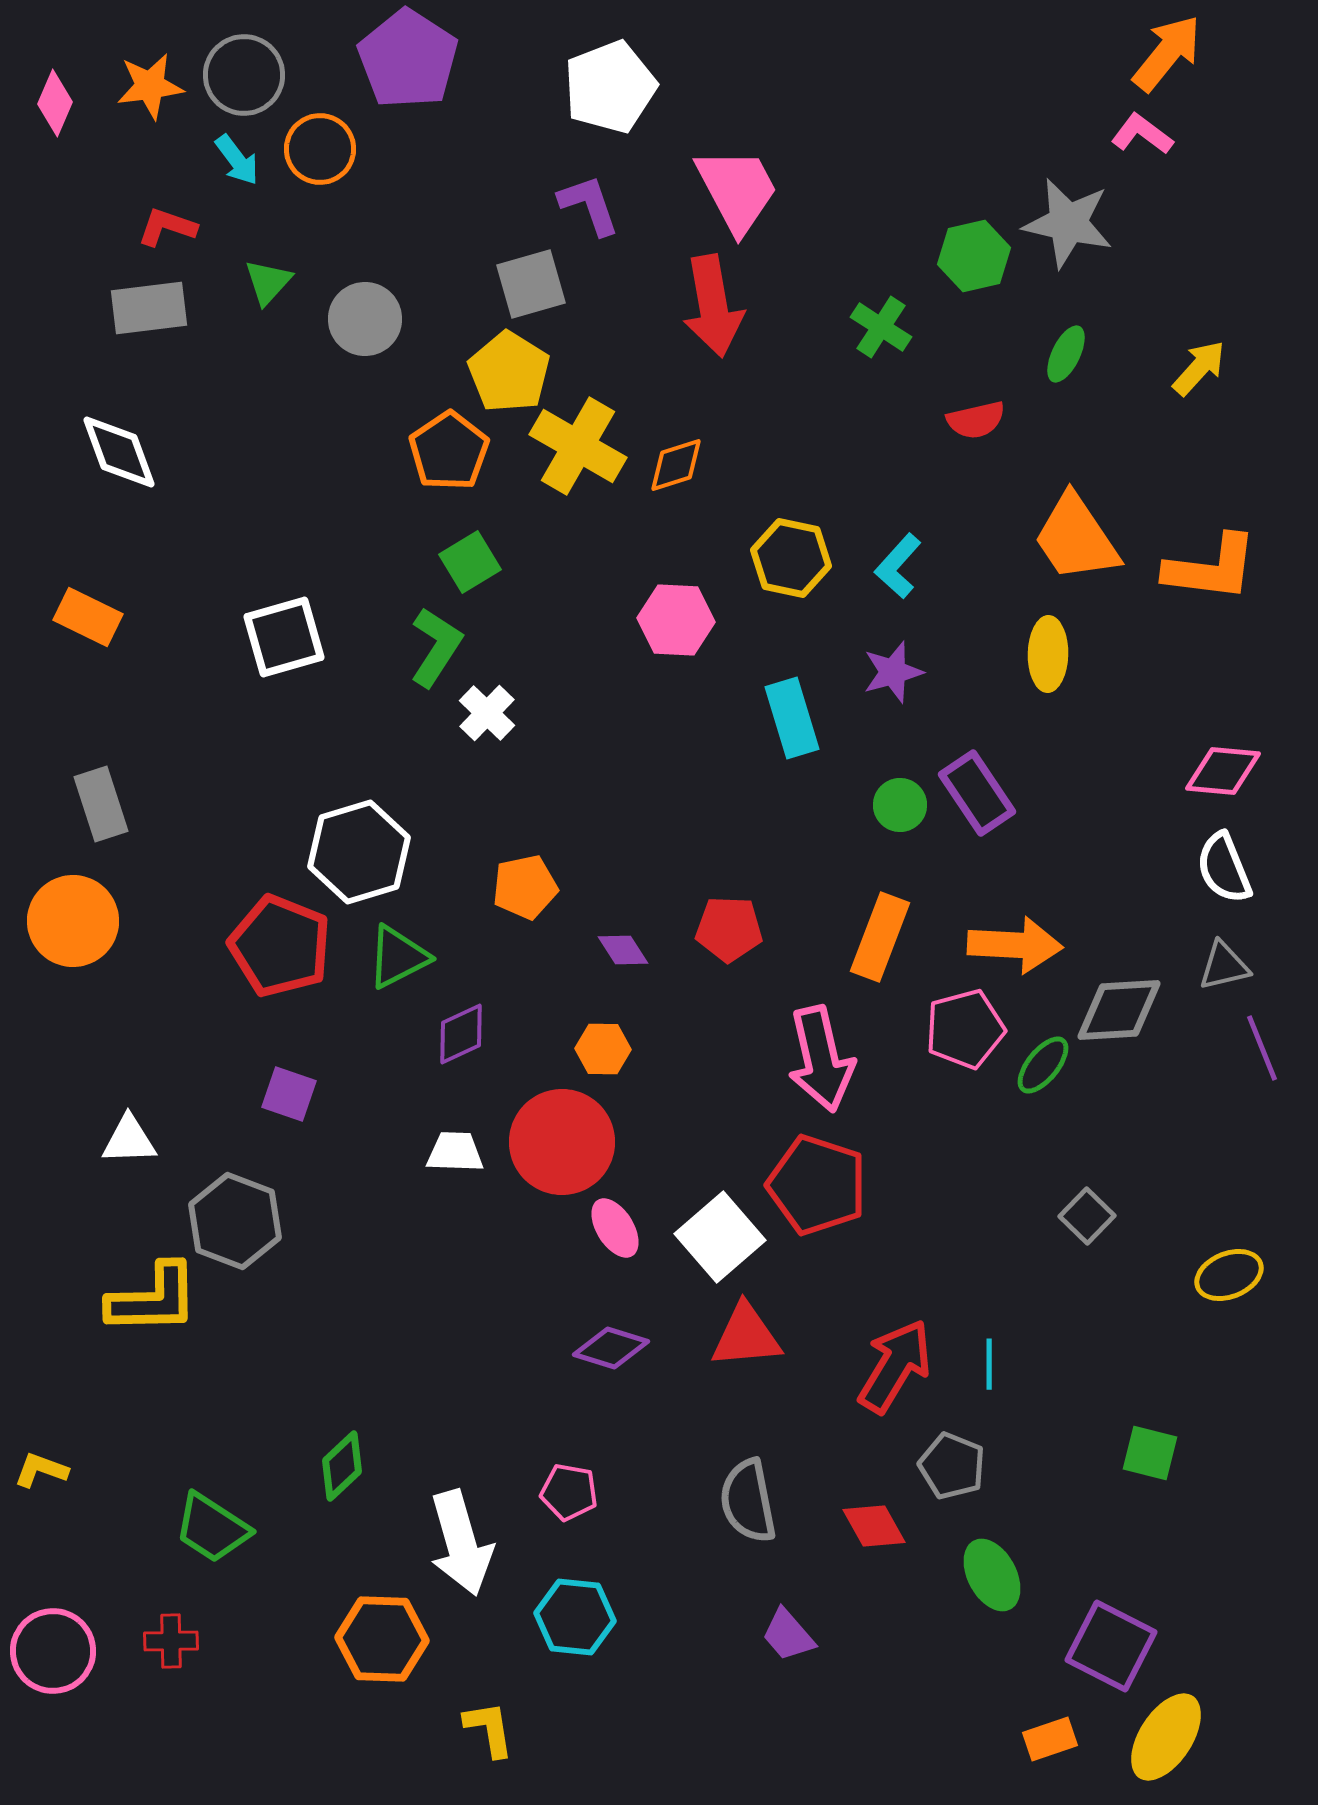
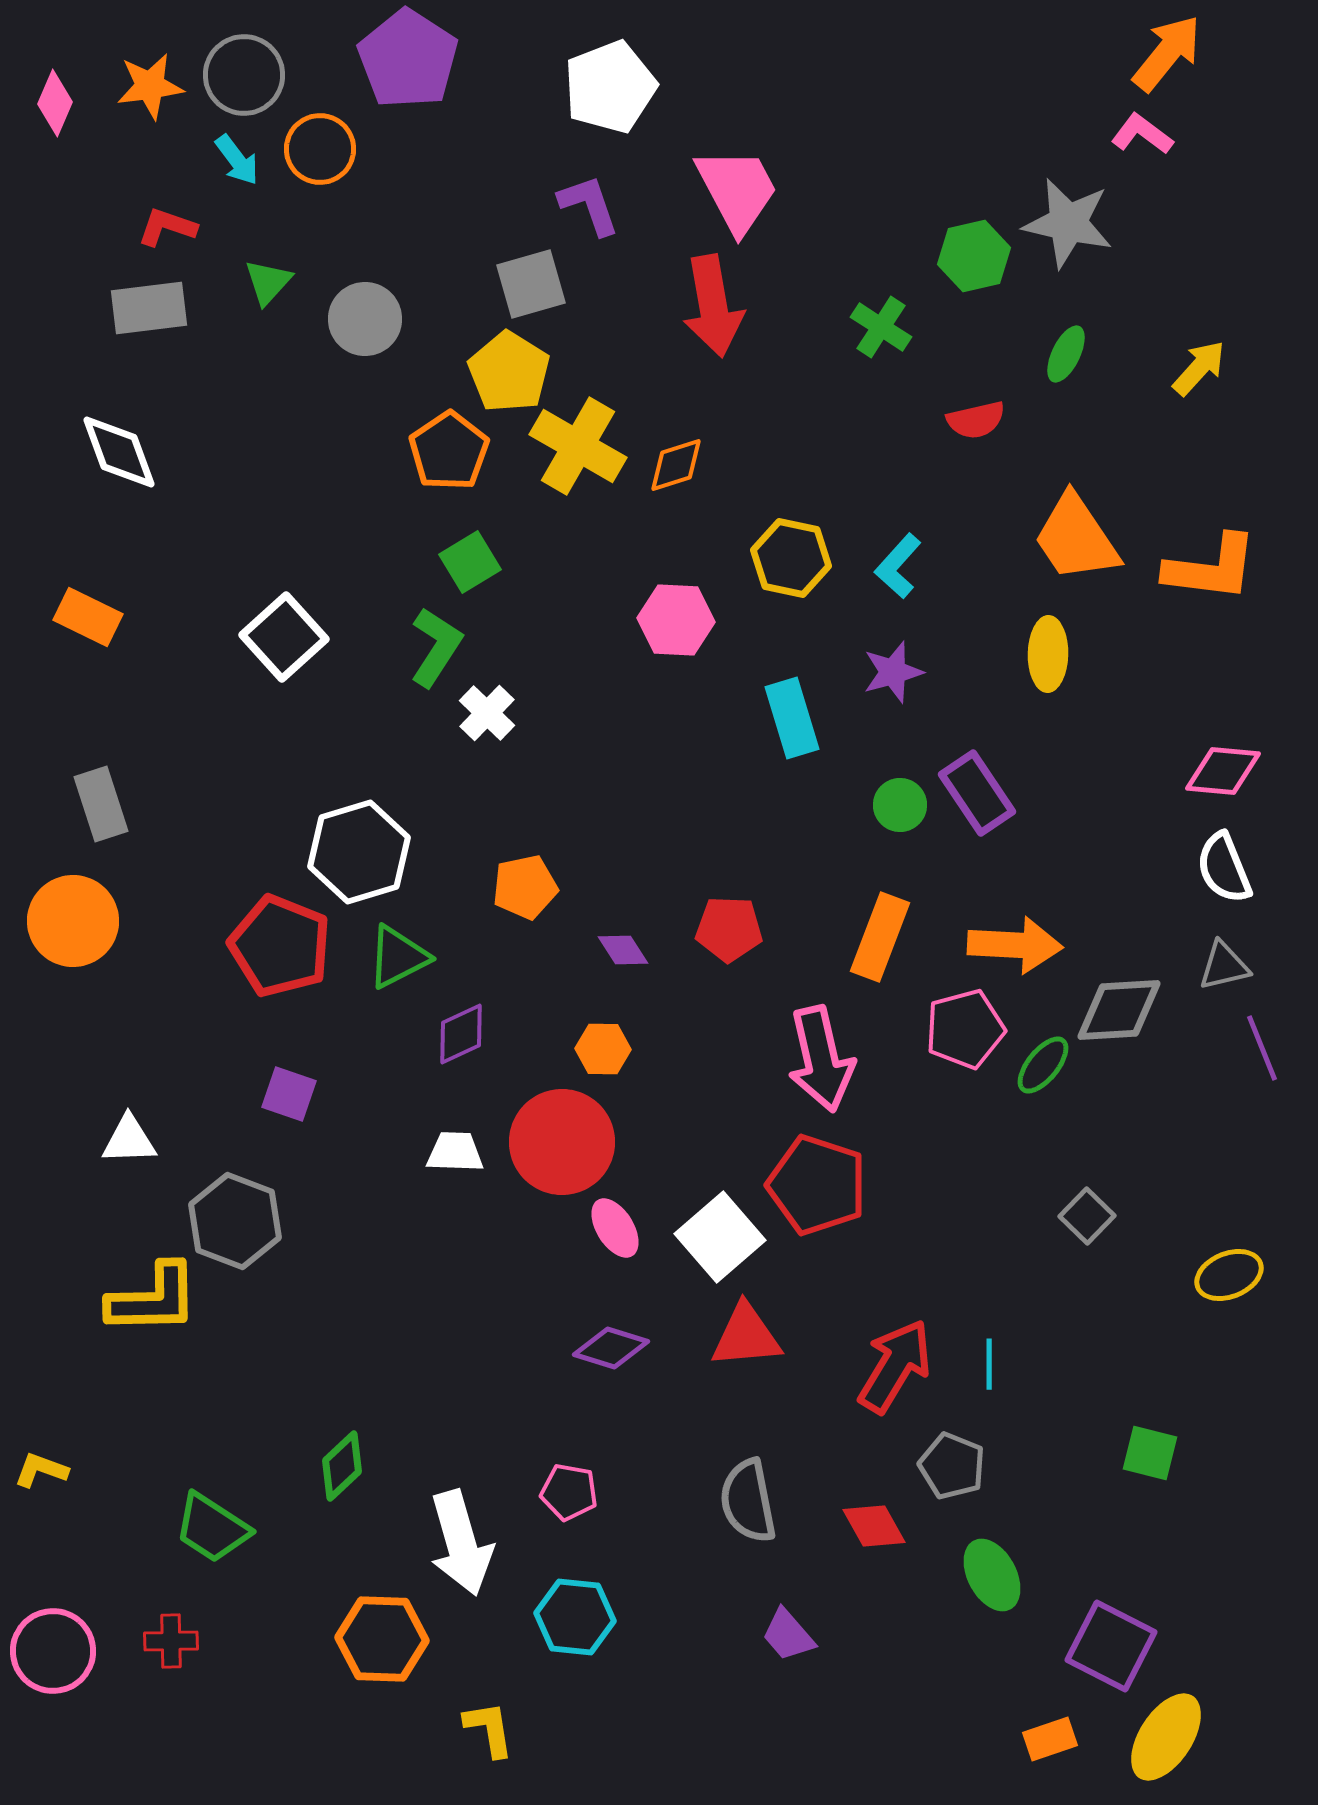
white square at (284, 637): rotated 26 degrees counterclockwise
